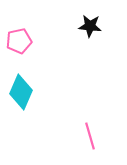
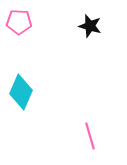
black star: rotated 10 degrees clockwise
pink pentagon: moved 19 px up; rotated 15 degrees clockwise
